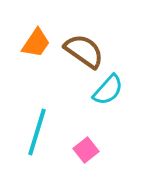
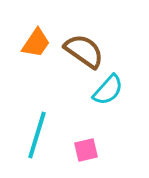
cyan line: moved 3 px down
pink square: rotated 25 degrees clockwise
